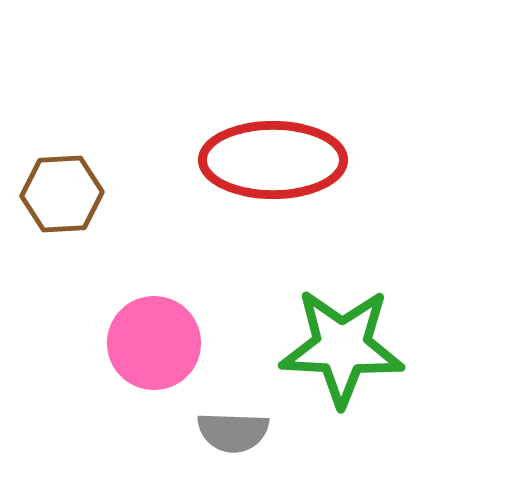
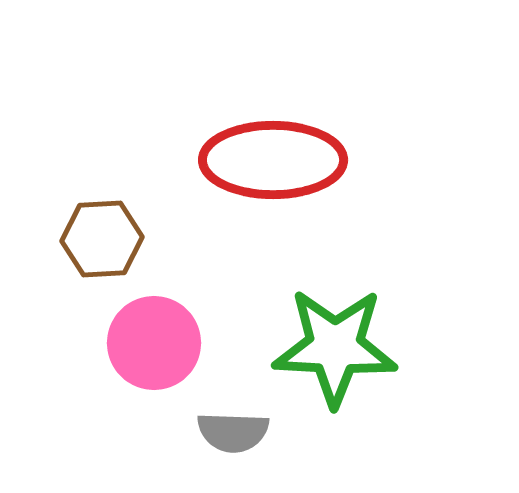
brown hexagon: moved 40 px right, 45 px down
green star: moved 7 px left
